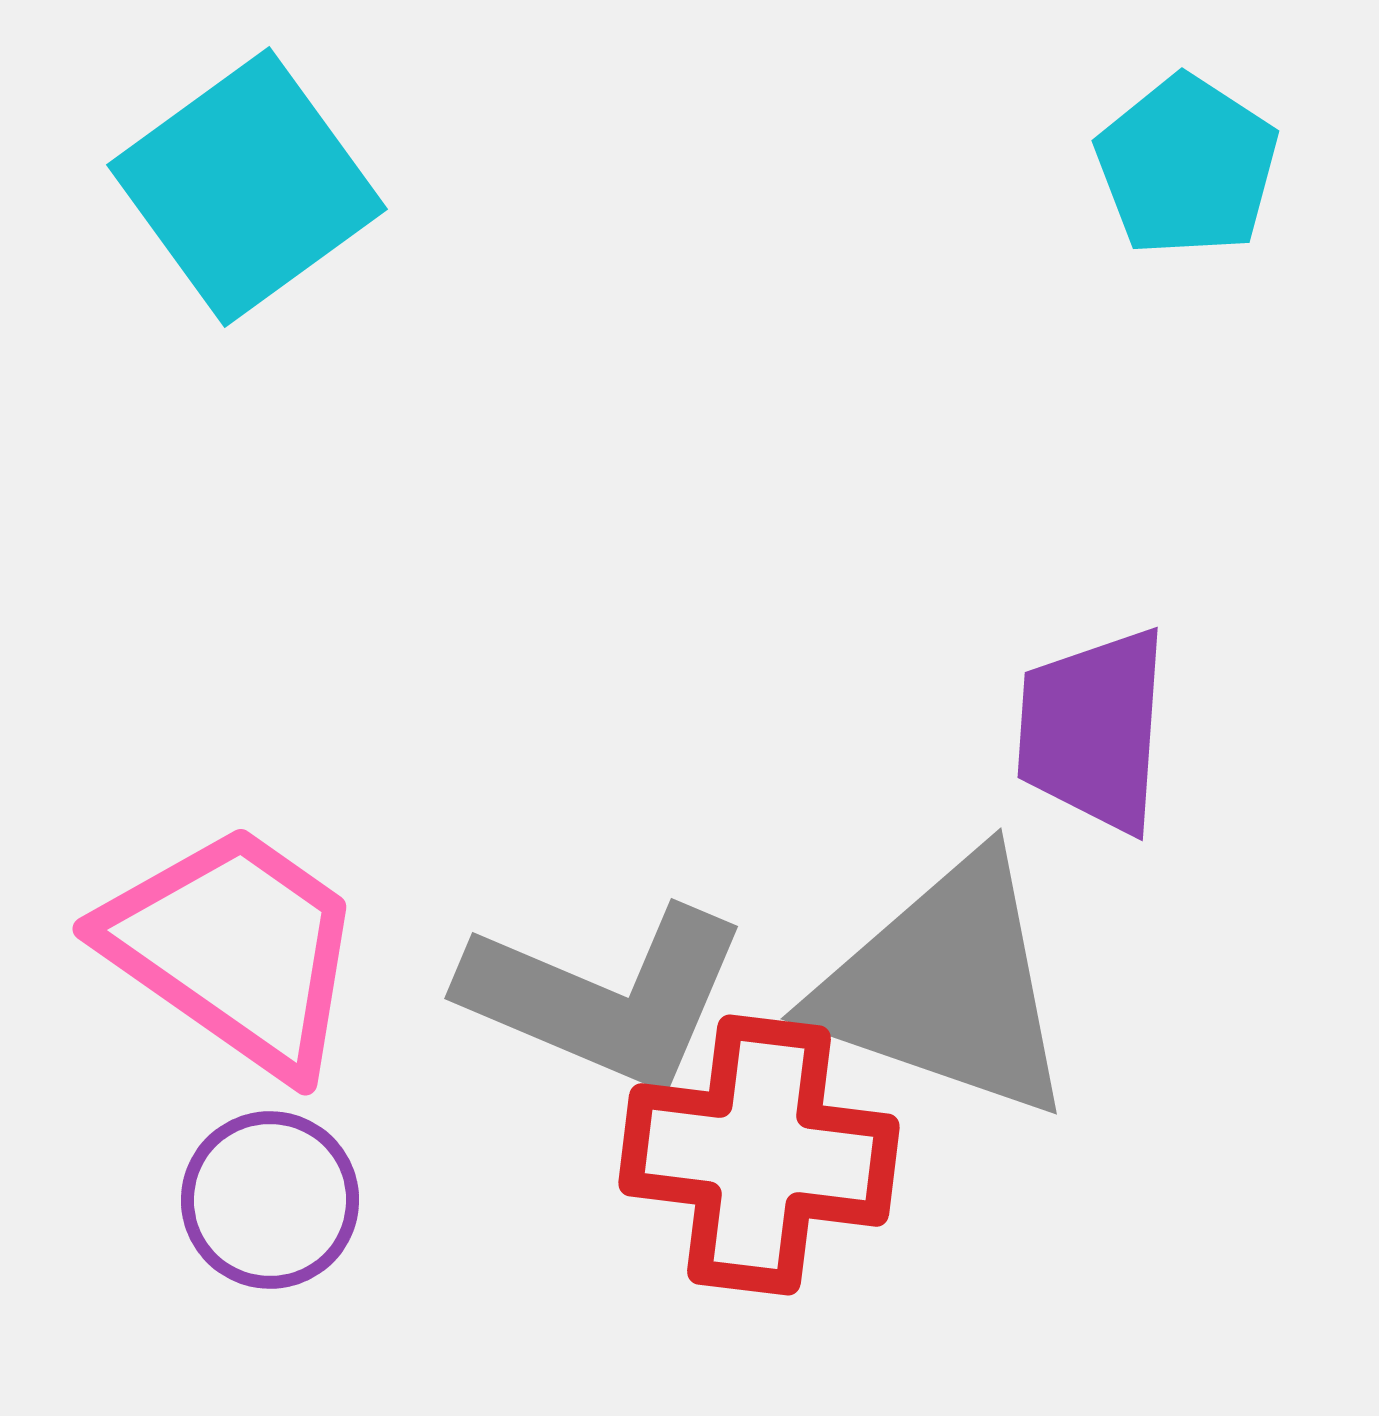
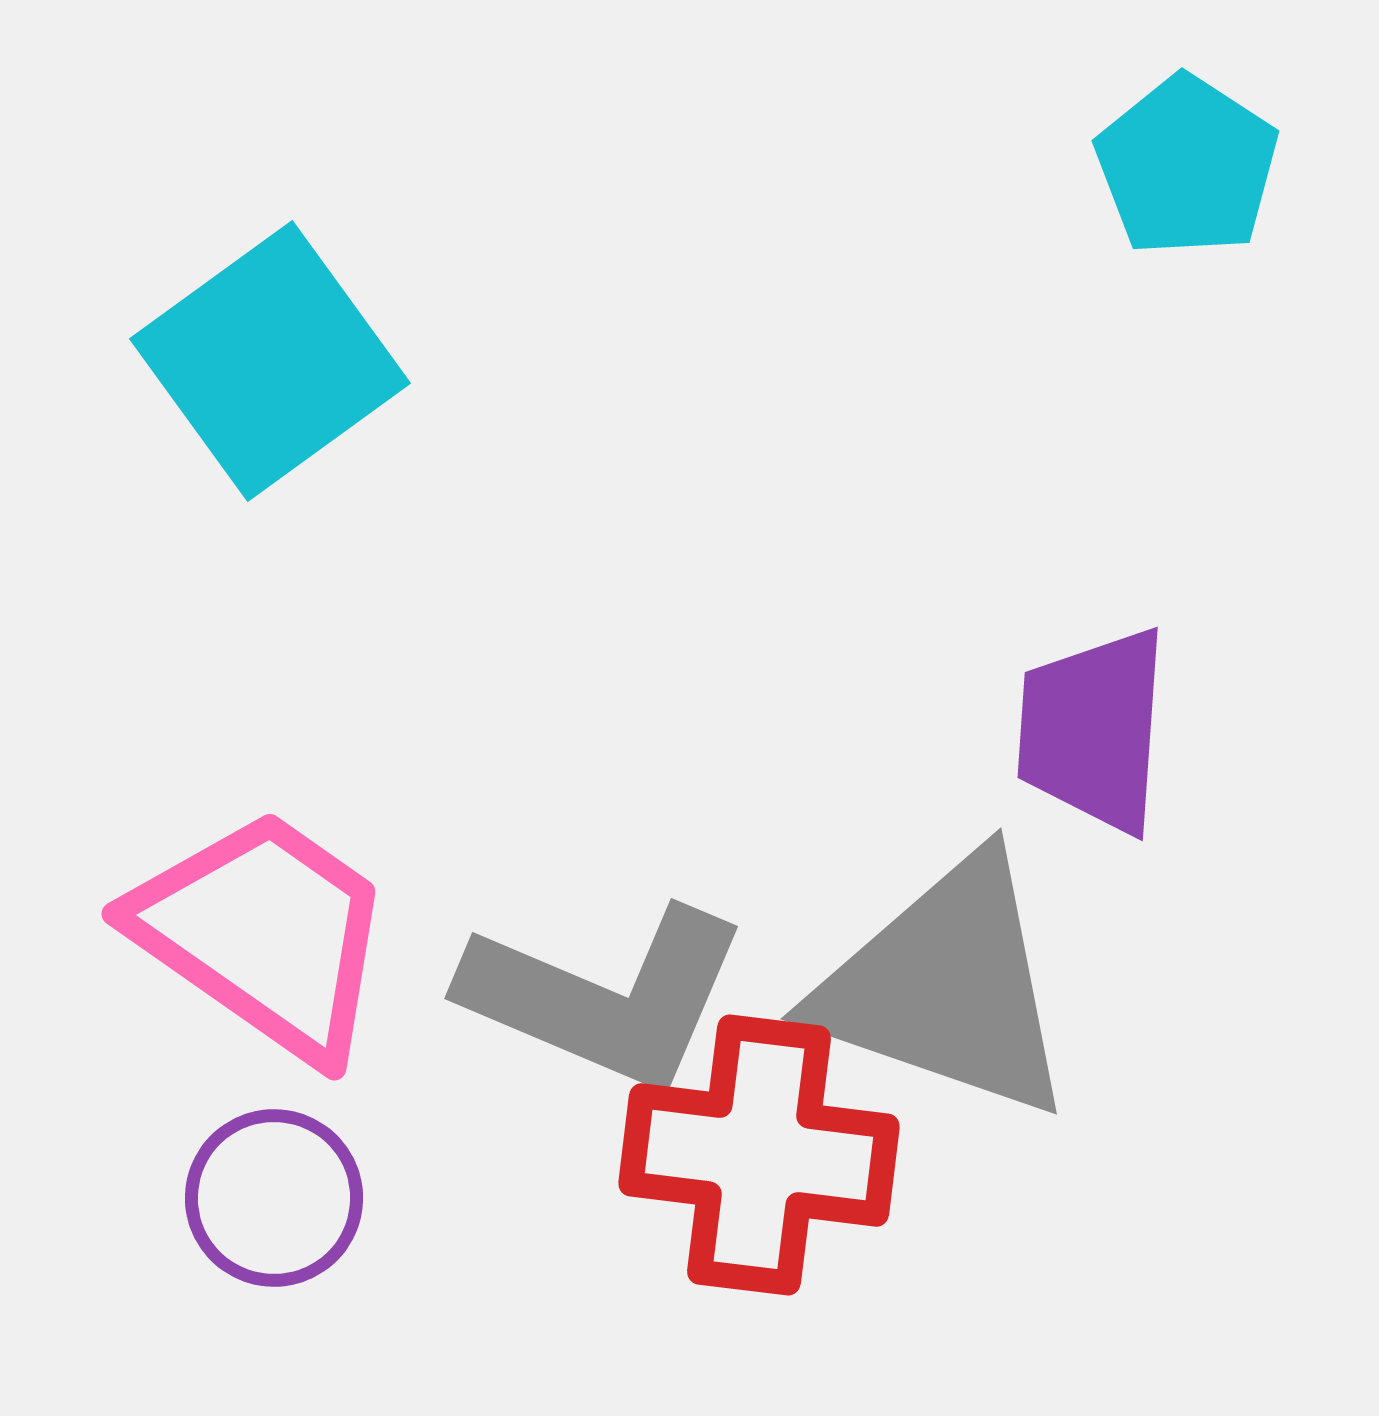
cyan square: moved 23 px right, 174 px down
pink trapezoid: moved 29 px right, 15 px up
purple circle: moved 4 px right, 2 px up
